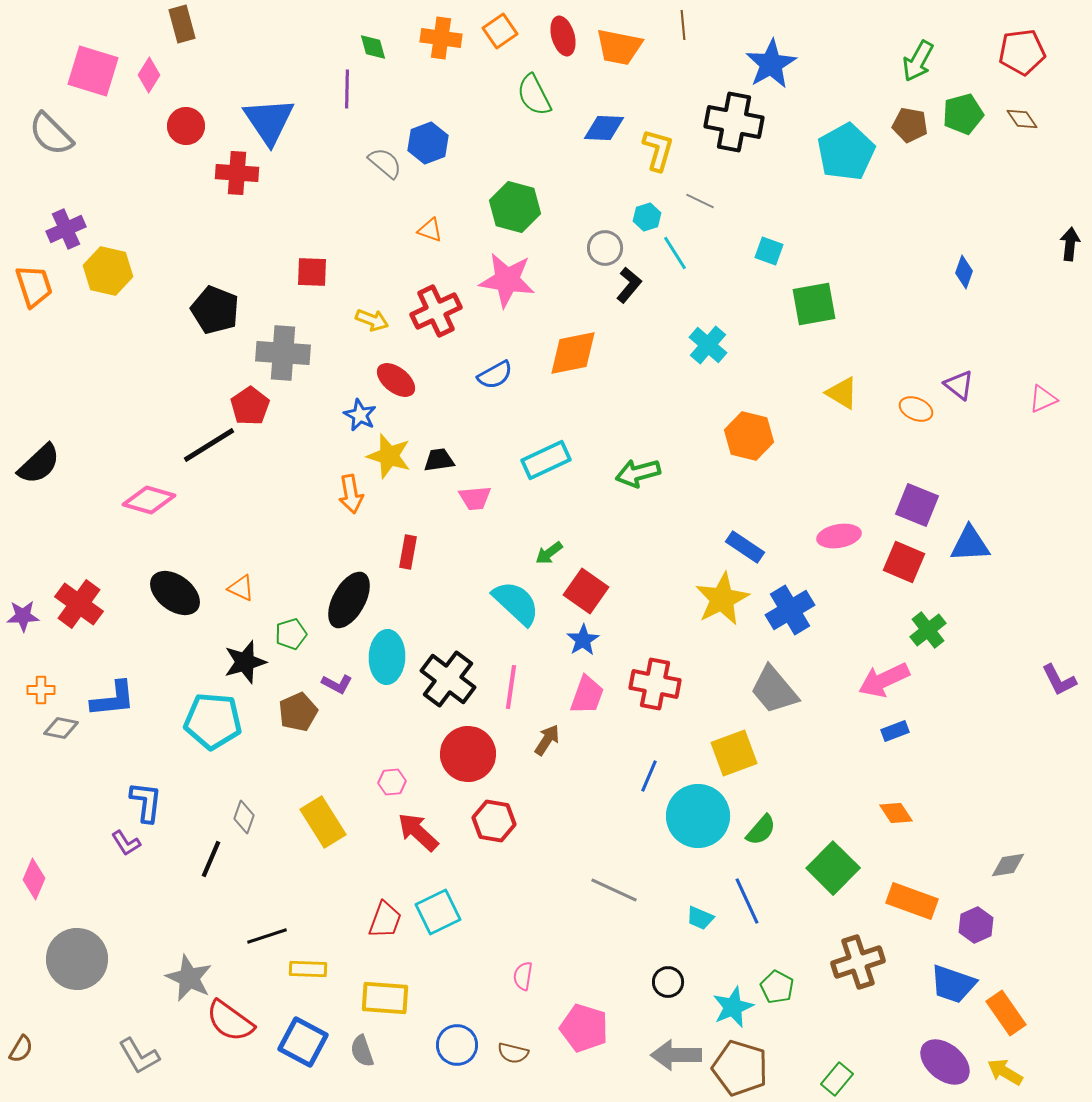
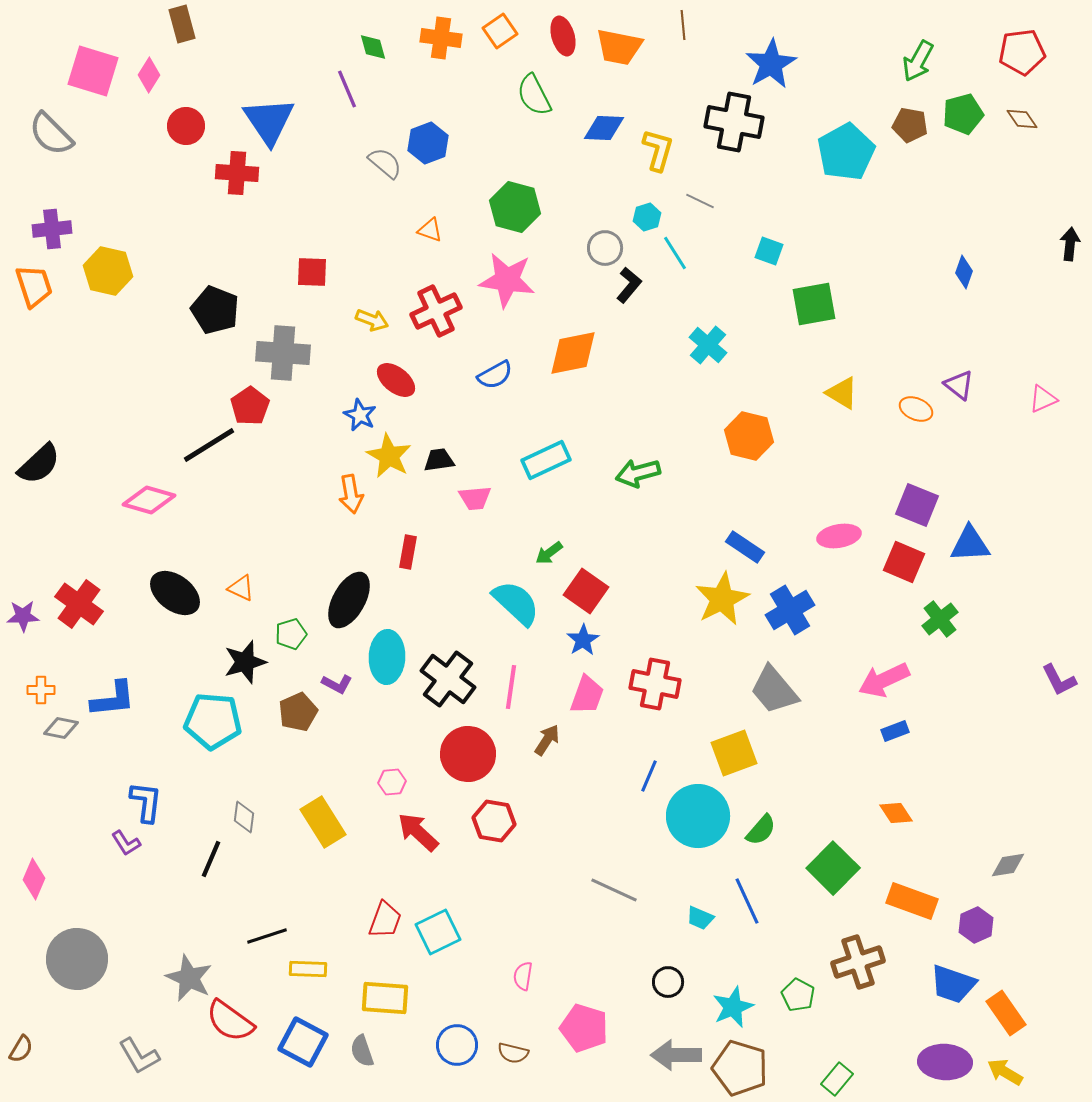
purple line at (347, 89): rotated 24 degrees counterclockwise
purple cross at (66, 229): moved 14 px left; rotated 18 degrees clockwise
yellow star at (389, 456): rotated 12 degrees clockwise
green cross at (928, 630): moved 12 px right, 11 px up
gray diamond at (244, 817): rotated 12 degrees counterclockwise
cyan square at (438, 912): moved 20 px down
green pentagon at (777, 987): moved 21 px right, 8 px down
purple ellipse at (945, 1062): rotated 36 degrees counterclockwise
